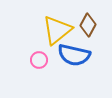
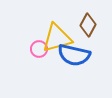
yellow triangle: moved 8 px down; rotated 24 degrees clockwise
pink circle: moved 11 px up
